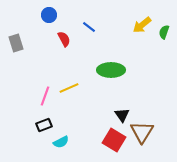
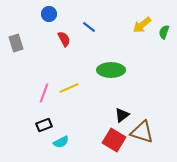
blue circle: moved 1 px up
pink line: moved 1 px left, 3 px up
black triangle: rotated 28 degrees clockwise
brown triangle: rotated 45 degrees counterclockwise
